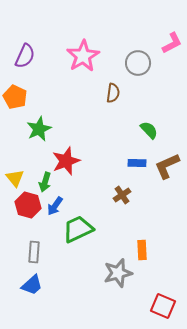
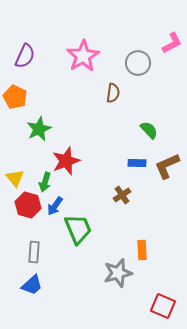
green trapezoid: rotated 92 degrees clockwise
